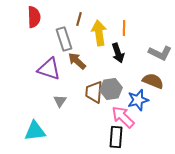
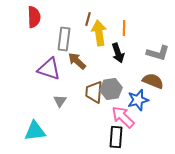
brown line: moved 9 px right
gray rectangle: rotated 25 degrees clockwise
gray L-shape: moved 2 px left; rotated 10 degrees counterclockwise
